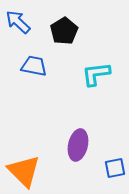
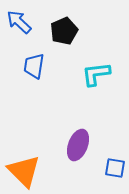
blue arrow: moved 1 px right
black pentagon: rotated 8 degrees clockwise
blue trapezoid: rotated 92 degrees counterclockwise
purple ellipse: rotated 8 degrees clockwise
blue square: rotated 20 degrees clockwise
